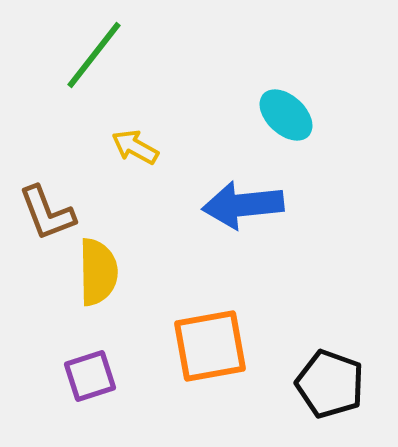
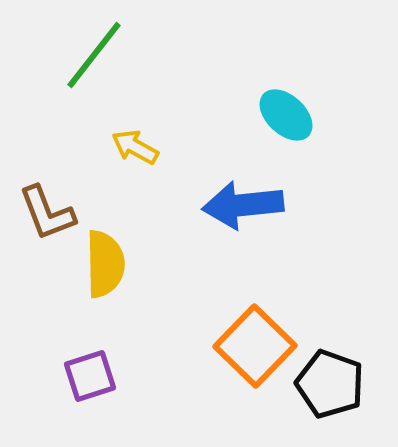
yellow semicircle: moved 7 px right, 8 px up
orange square: moved 45 px right; rotated 36 degrees counterclockwise
